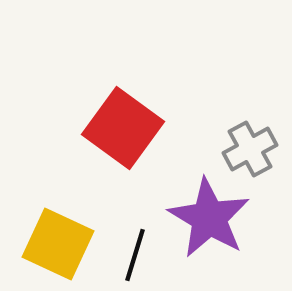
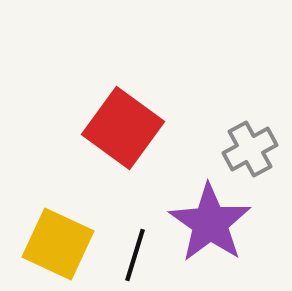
purple star: moved 1 px right, 5 px down; rotated 4 degrees clockwise
